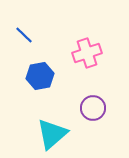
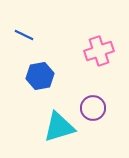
blue line: rotated 18 degrees counterclockwise
pink cross: moved 12 px right, 2 px up
cyan triangle: moved 7 px right, 7 px up; rotated 24 degrees clockwise
